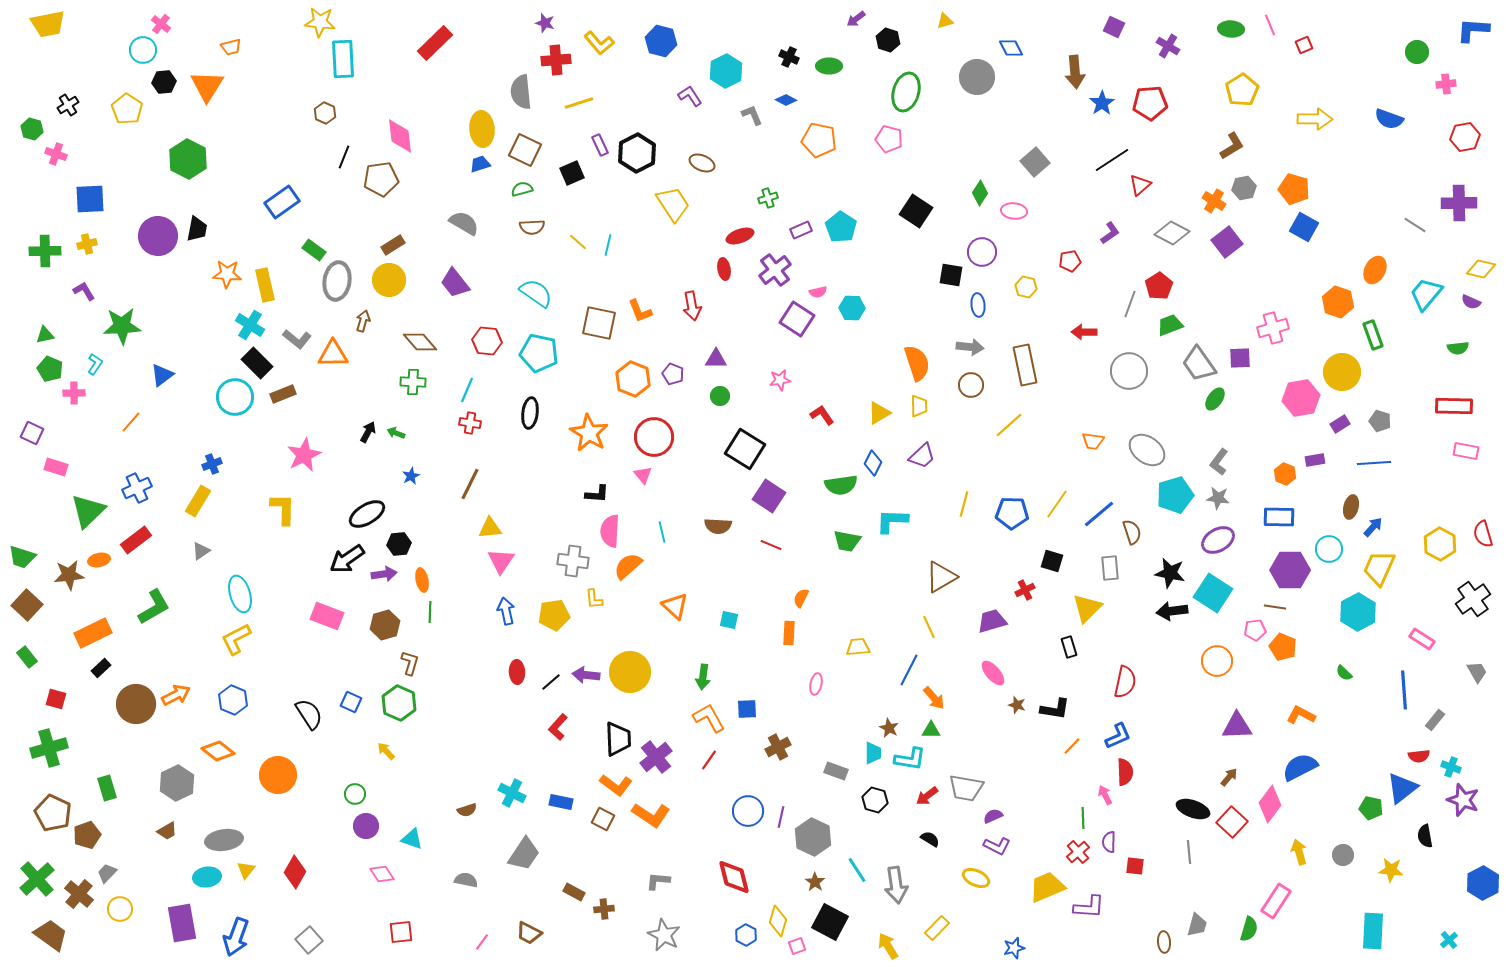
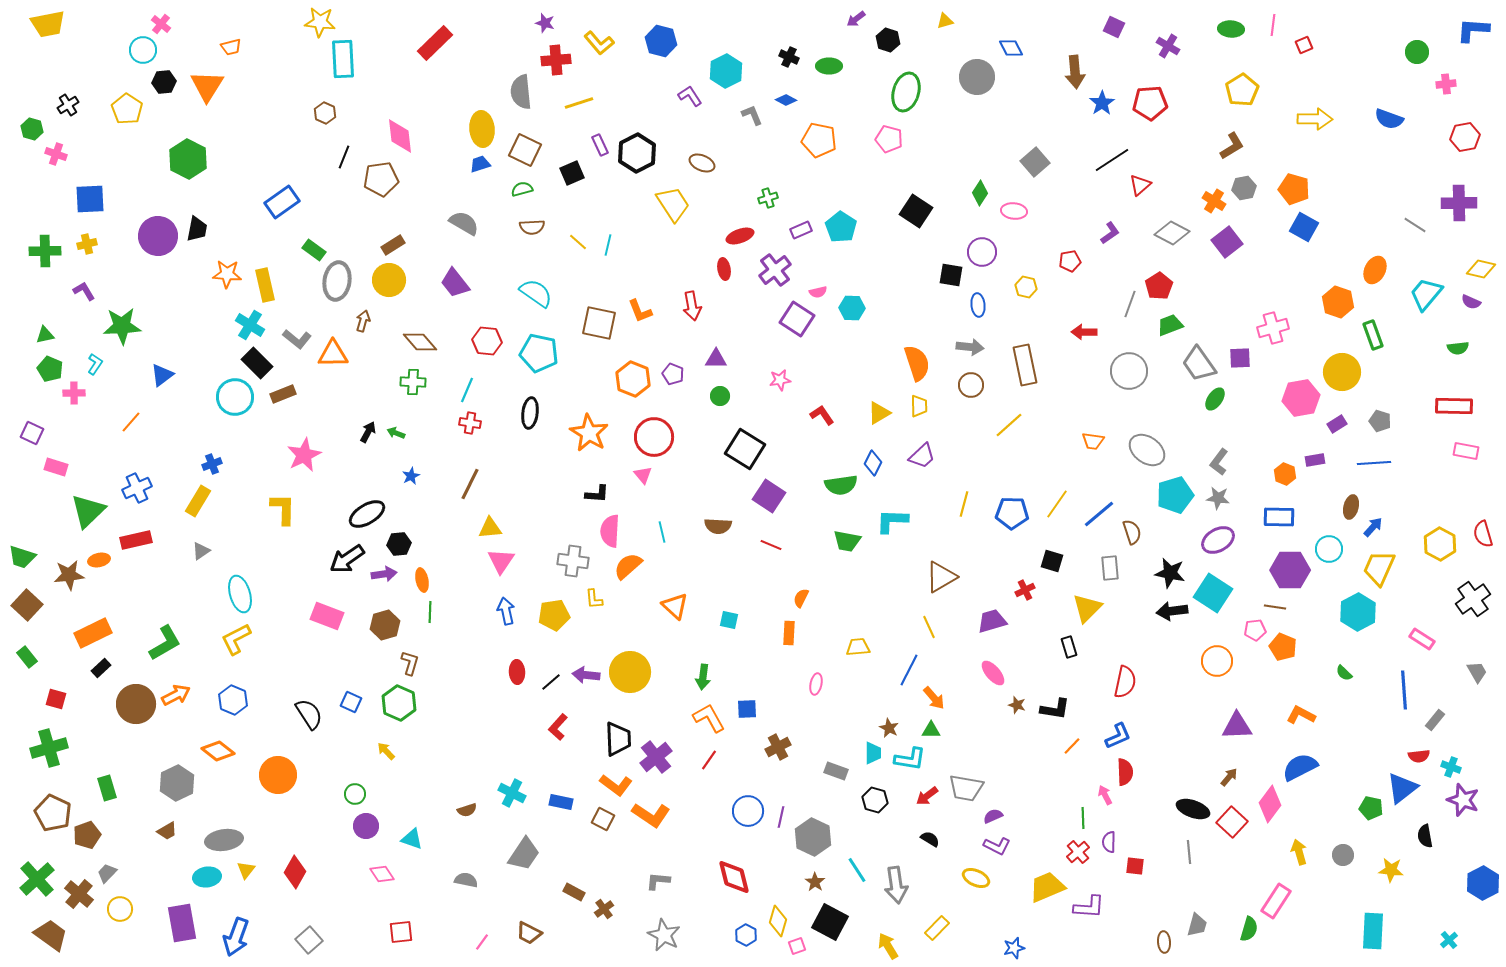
pink line at (1270, 25): moved 3 px right; rotated 30 degrees clockwise
purple rectangle at (1340, 424): moved 3 px left
red rectangle at (136, 540): rotated 24 degrees clockwise
green L-shape at (154, 607): moved 11 px right, 36 px down
brown cross at (604, 909): rotated 30 degrees counterclockwise
